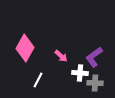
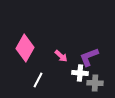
purple L-shape: moved 5 px left; rotated 15 degrees clockwise
